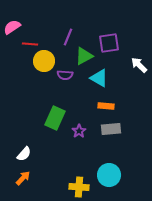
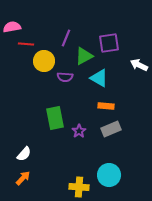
pink semicircle: rotated 24 degrees clockwise
purple line: moved 2 px left, 1 px down
red line: moved 4 px left
white arrow: rotated 18 degrees counterclockwise
purple semicircle: moved 2 px down
green rectangle: rotated 35 degrees counterclockwise
gray rectangle: rotated 18 degrees counterclockwise
